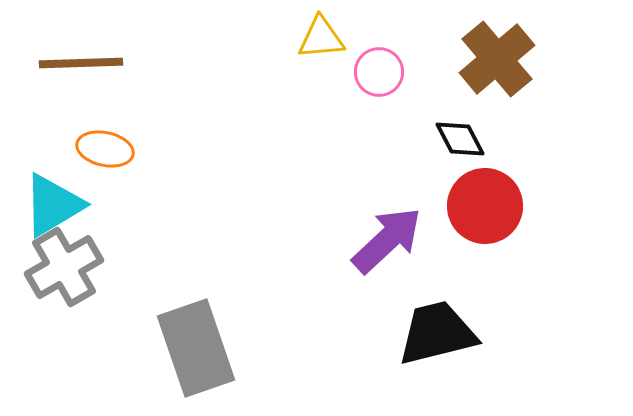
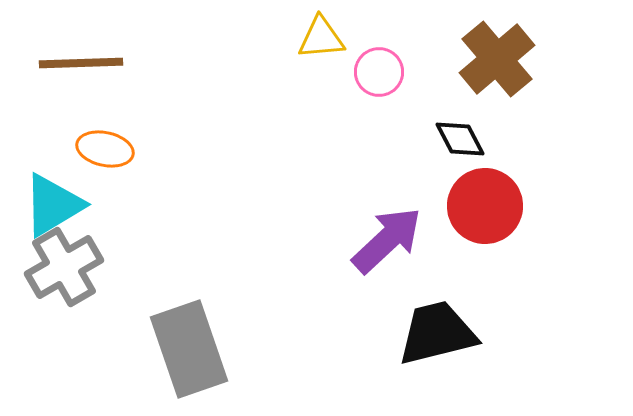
gray rectangle: moved 7 px left, 1 px down
